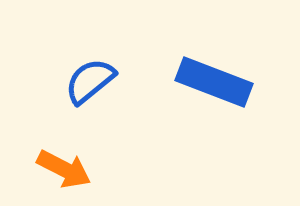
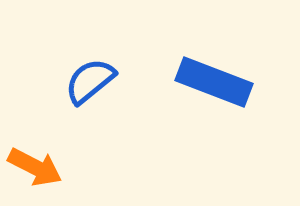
orange arrow: moved 29 px left, 2 px up
